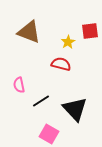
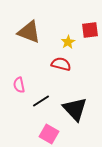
red square: moved 1 px up
